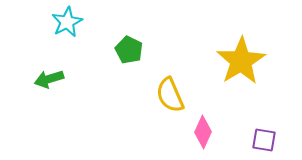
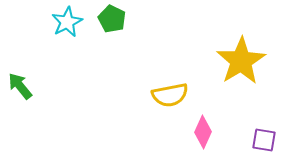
green pentagon: moved 17 px left, 31 px up
green arrow: moved 29 px left, 7 px down; rotated 68 degrees clockwise
yellow semicircle: rotated 78 degrees counterclockwise
